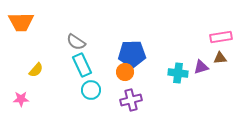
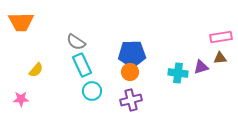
orange circle: moved 5 px right
cyan circle: moved 1 px right, 1 px down
